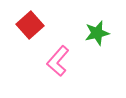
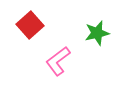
pink L-shape: rotated 12 degrees clockwise
